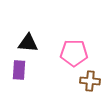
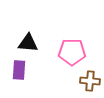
pink pentagon: moved 2 px left, 1 px up
